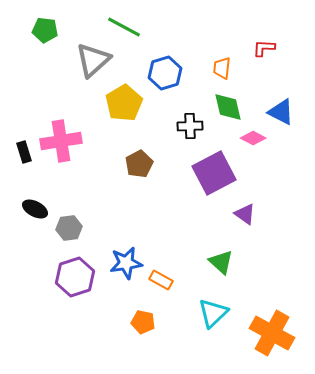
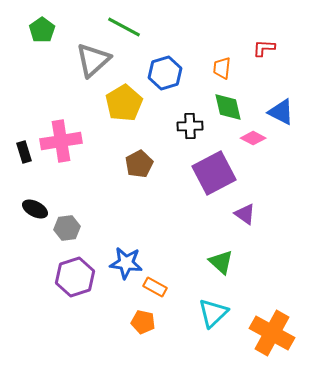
green pentagon: moved 3 px left; rotated 30 degrees clockwise
gray hexagon: moved 2 px left
blue star: rotated 16 degrees clockwise
orange rectangle: moved 6 px left, 7 px down
